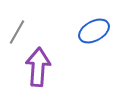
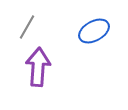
gray line: moved 10 px right, 5 px up
